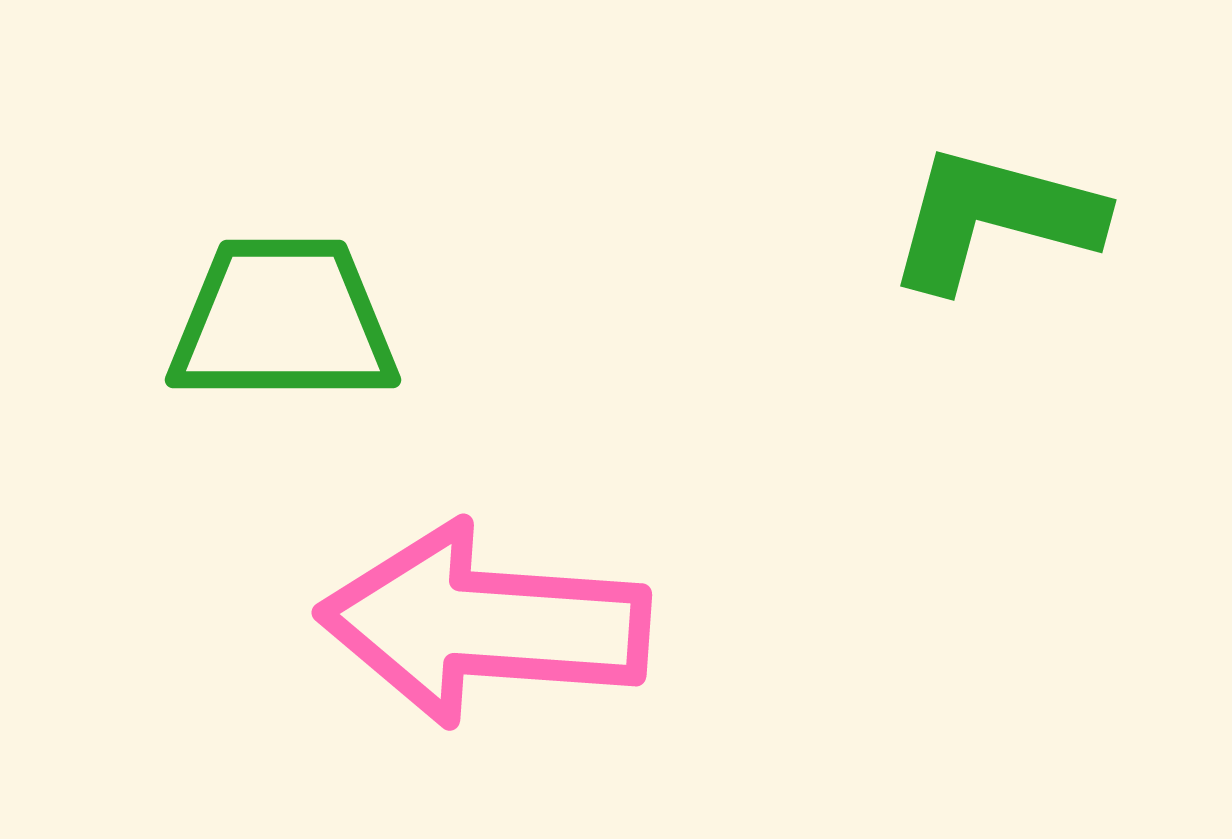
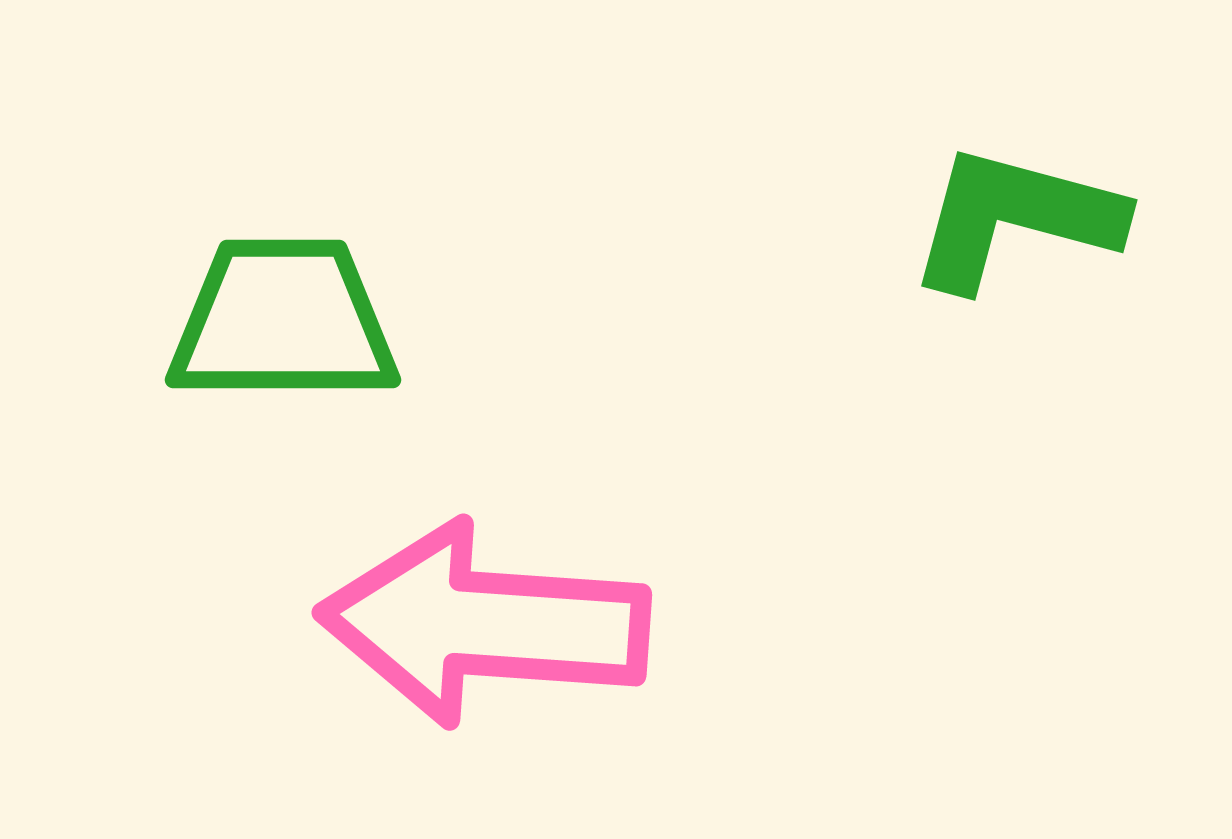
green L-shape: moved 21 px right
